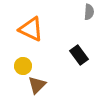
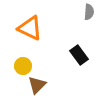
orange triangle: moved 1 px left, 1 px up
